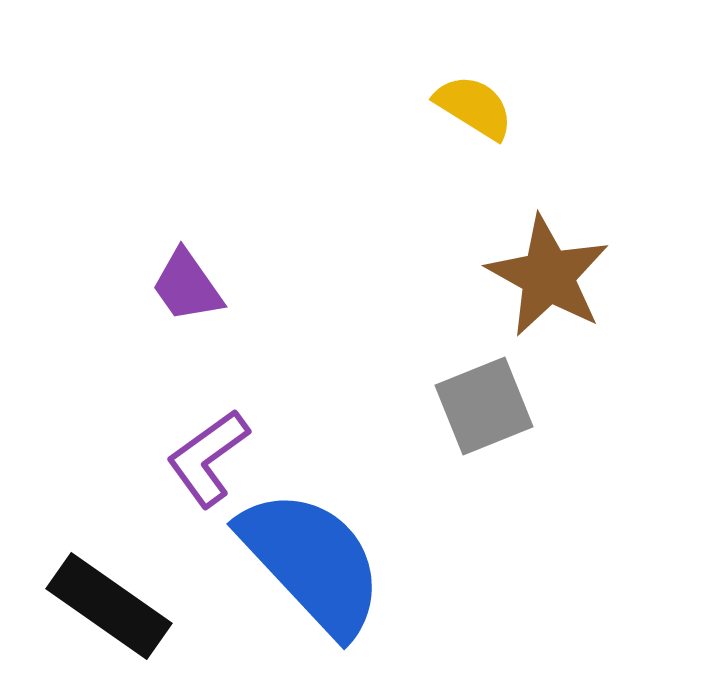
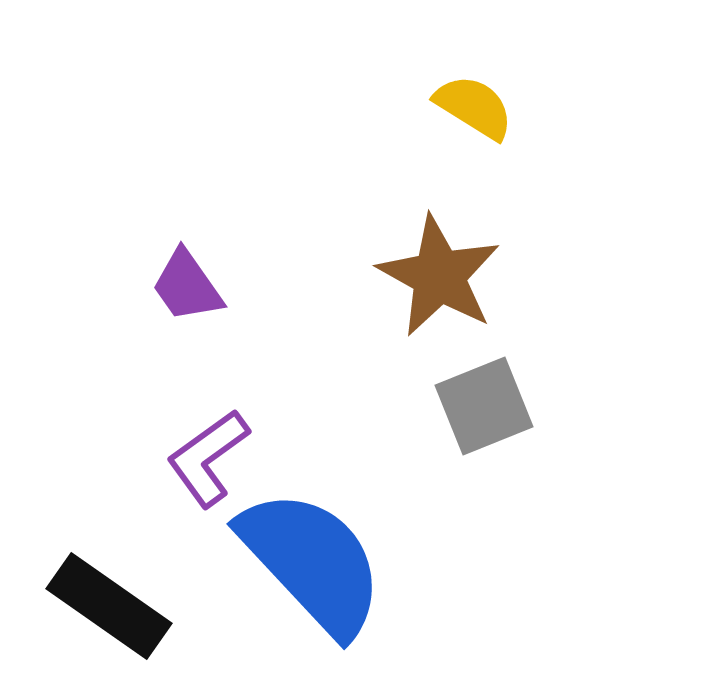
brown star: moved 109 px left
